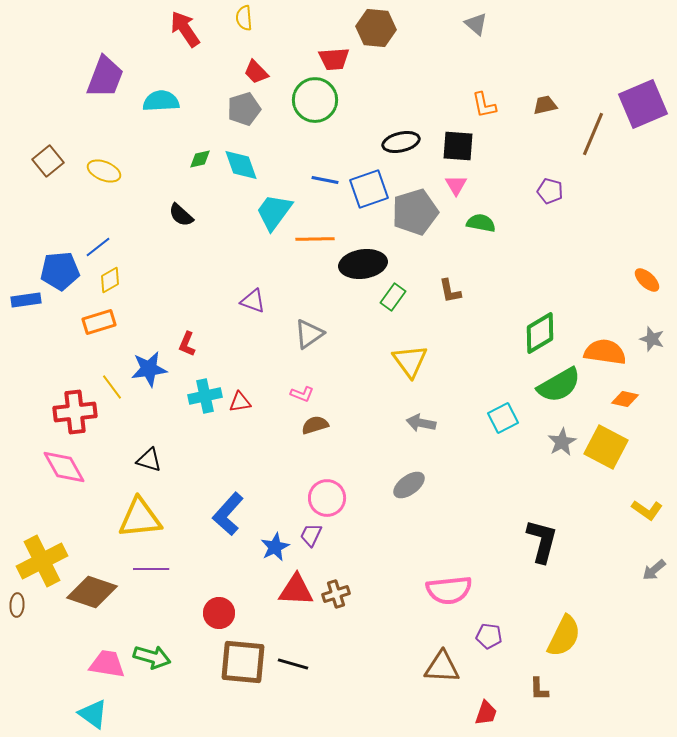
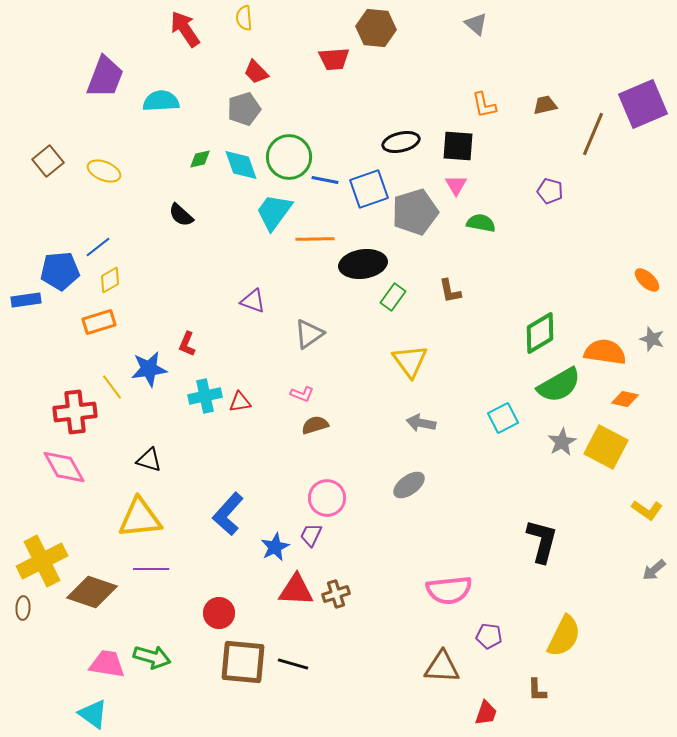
green circle at (315, 100): moved 26 px left, 57 px down
brown ellipse at (17, 605): moved 6 px right, 3 px down
brown L-shape at (539, 689): moved 2 px left, 1 px down
